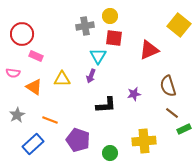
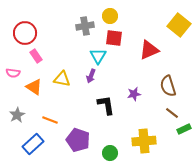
red circle: moved 3 px right, 1 px up
pink rectangle: rotated 32 degrees clockwise
yellow triangle: rotated 12 degrees clockwise
black L-shape: rotated 95 degrees counterclockwise
